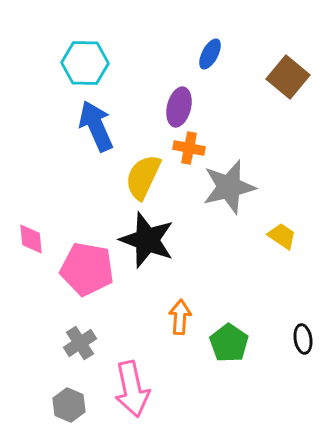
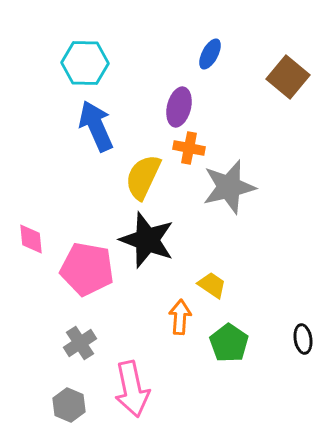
yellow trapezoid: moved 70 px left, 49 px down
